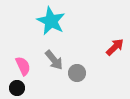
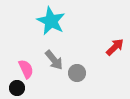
pink semicircle: moved 3 px right, 3 px down
